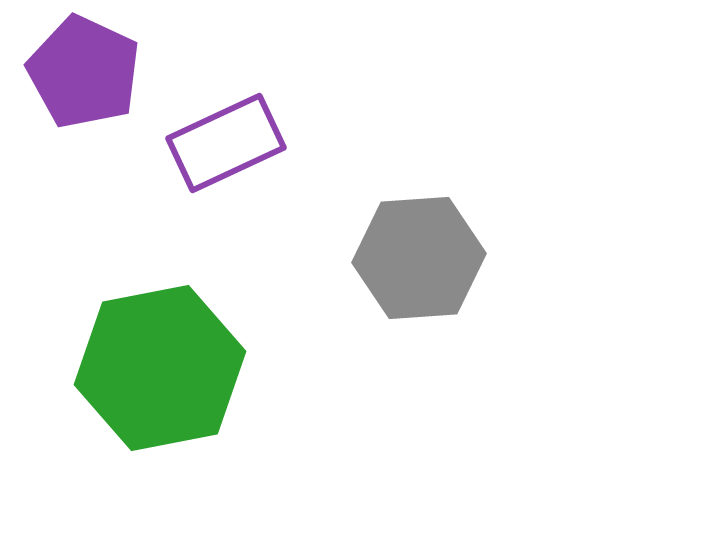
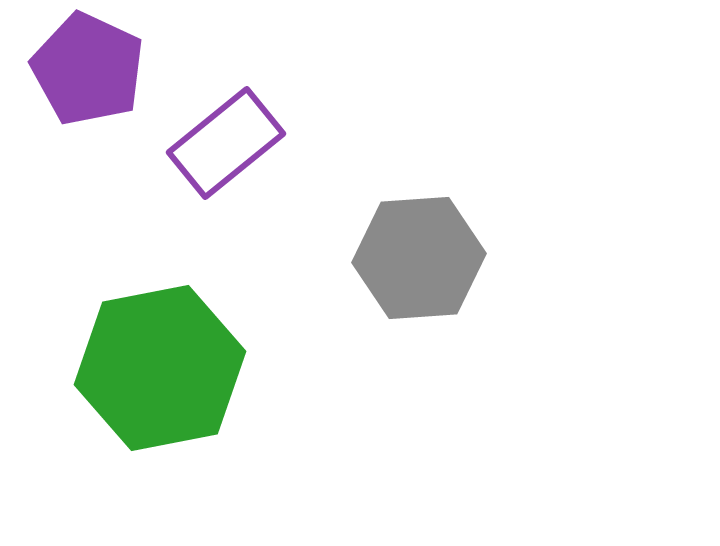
purple pentagon: moved 4 px right, 3 px up
purple rectangle: rotated 14 degrees counterclockwise
